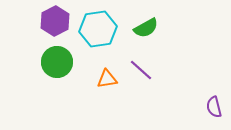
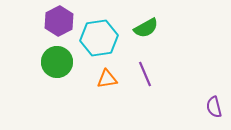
purple hexagon: moved 4 px right
cyan hexagon: moved 1 px right, 9 px down
purple line: moved 4 px right, 4 px down; rotated 25 degrees clockwise
